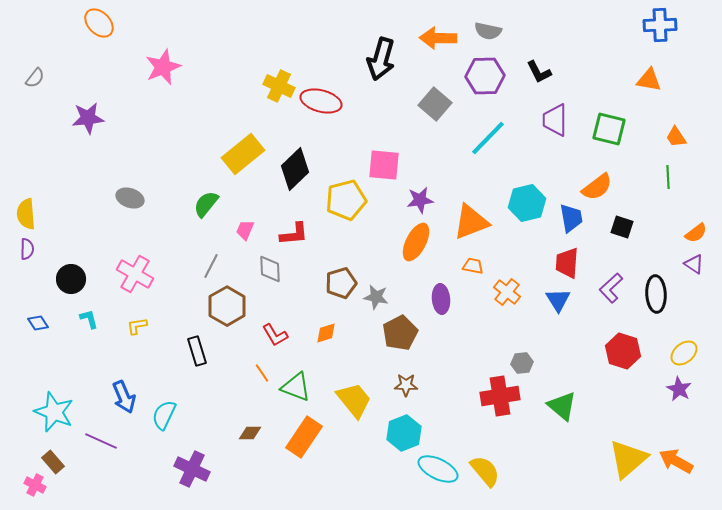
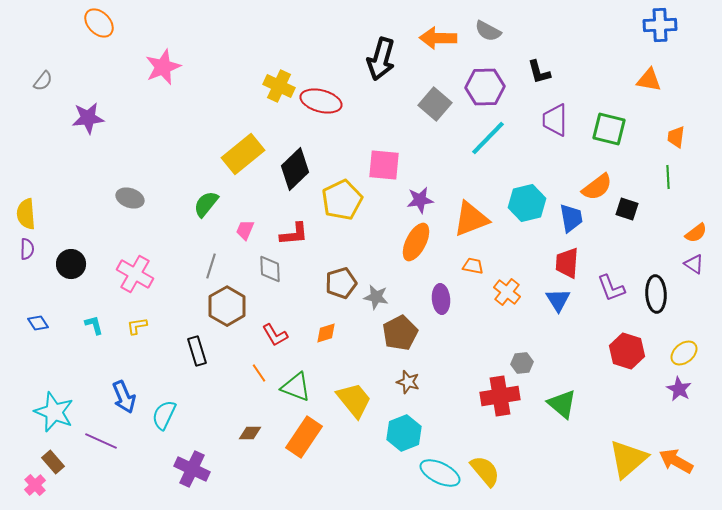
gray semicircle at (488, 31): rotated 16 degrees clockwise
black L-shape at (539, 72): rotated 12 degrees clockwise
purple hexagon at (485, 76): moved 11 px down
gray semicircle at (35, 78): moved 8 px right, 3 px down
orange trapezoid at (676, 137): rotated 40 degrees clockwise
yellow pentagon at (346, 200): moved 4 px left; rotated 12 degrees counterclockwise
orange triangle at (471, 222): moved 3 px up
black square at (622, 227): moved 5 px right, 18 px up
gray line at (211, 266): rotated 10 degrees counterclockwise
black circle at (71, 279): moved 15 px up
purple L-shape at (611, 288): rotated 68 degrees counterclockwise
cyan L-shape at (89, 319): moved 5 px right, 6 px down
red hexagon at (623, 351): moved 4 px right
orange line at (262, 373): moved 3 px left
brown star at (406, 385): moved 2 px right, 3 px up; rotated 15 degrees clockwise
green triangle at (562, 406): moved 2 px up
cyan ellipse at (438, 469): moved 2 px right, 4 px down
pink cross at (35, 485): rotated 20 degrees clockwise
